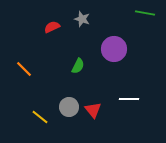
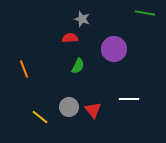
red semicircle: moved 18 px right, 11 px down; rotated 21 degrees clockwise
orange line: rotated 24 degrees clockwise
